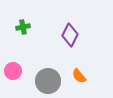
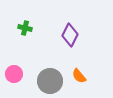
green cross: moved 2 px right, 1 px down; rotated 24 degrees clockwise
pink circle: moved 1 px right, 3 px down
gray circle: moved 2 px right
